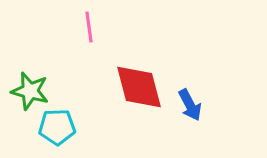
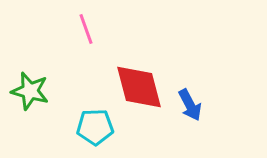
pink line: moved 3 px left, 2 px down; rotated 12 degrees counterclockwise
cyan pentagon: moved 38 px right
